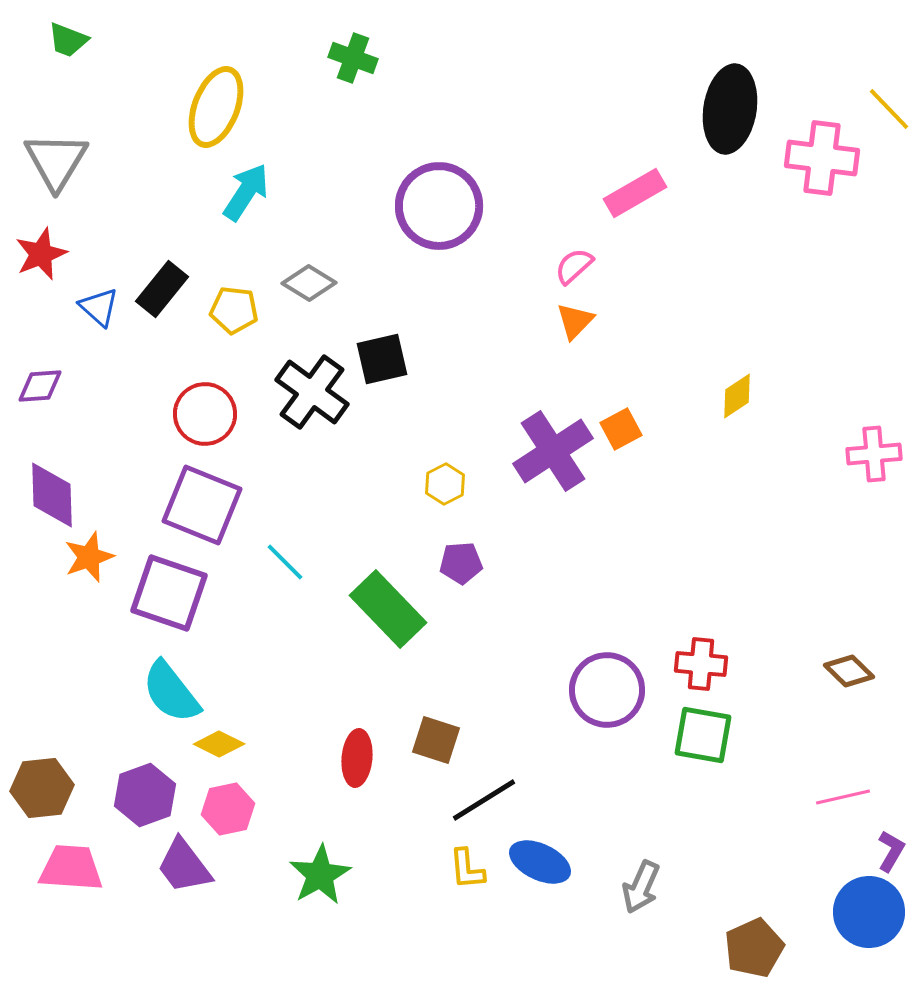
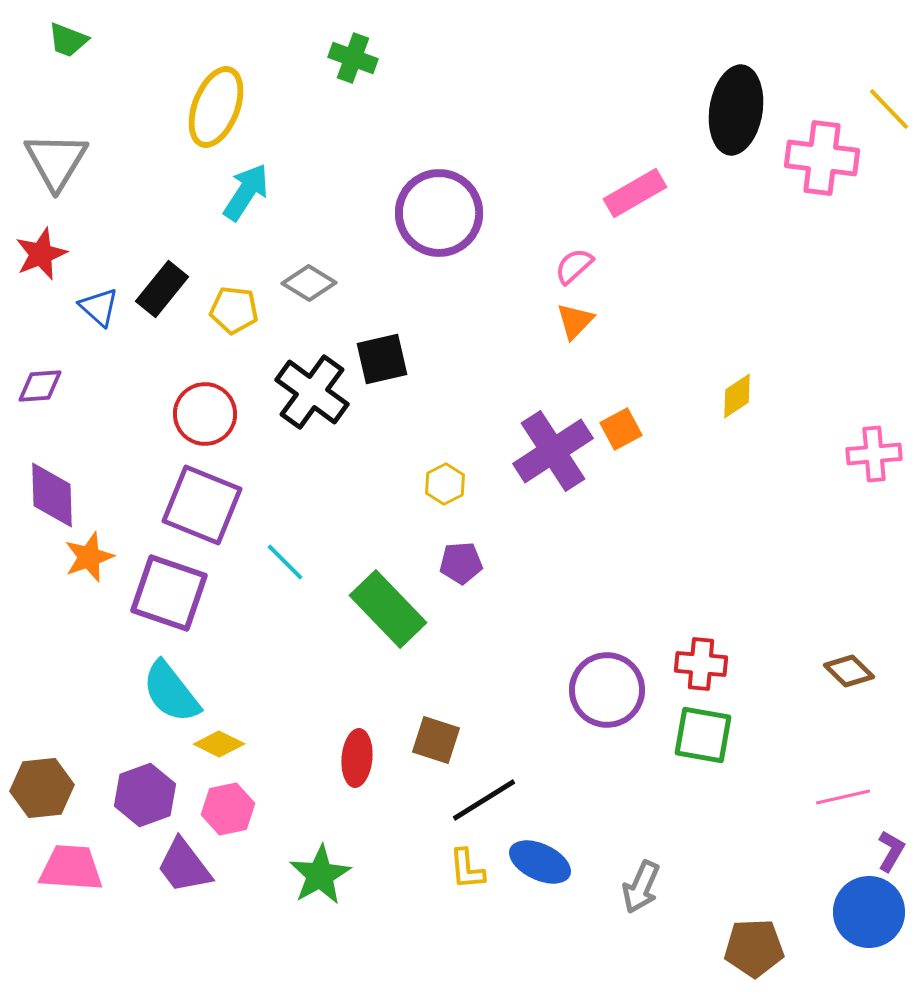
black ellipse at (730, 109): moved 6 px right, 1 px down
purple circle at (439, 206): moved 7 px down
brown pentagon at (754, 948): rotated 22 degrees clockwise
